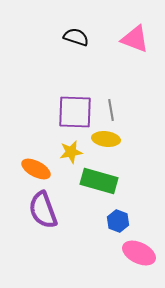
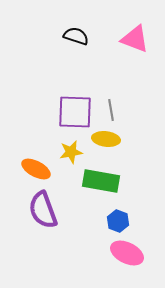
black semicircle: moved 1 px up
green rectangle: moved 2 px right; rotated 6 degrees counterclockwise
pink ellipse: moved 12 px left
